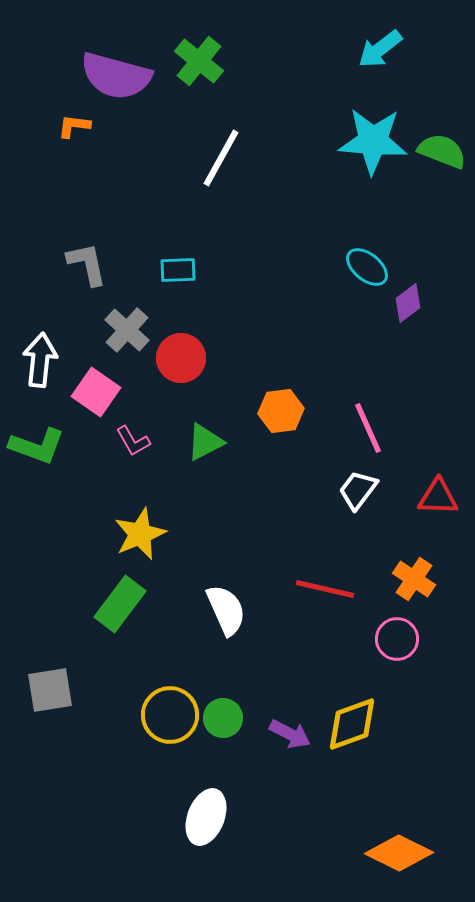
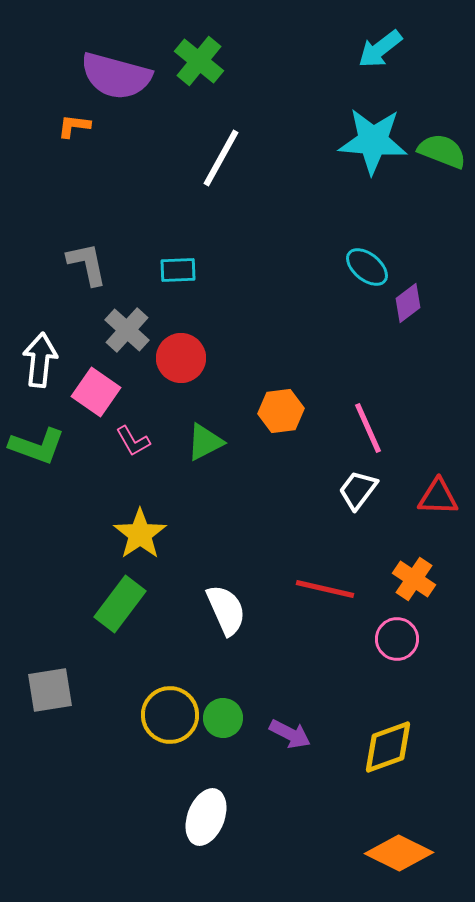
yellow star: rotated 12 degrees counterclockwise
yellow diamond: moved 36 px right, 23 px down
